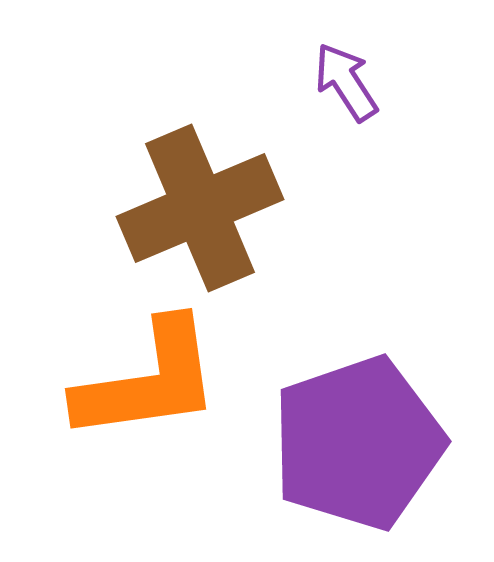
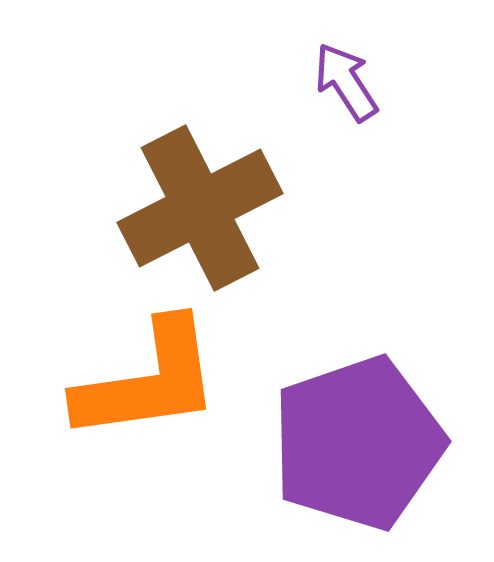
brown cross: rotated 4 degrees counterclockwise
